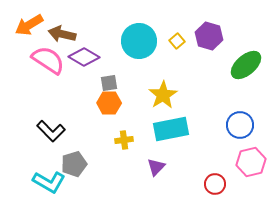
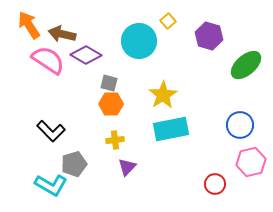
orange arrow: rotated 88 degrees clockwise
yellow square: moved 9 px left, 20 px up
purple diamond: moved 2 px right, 2 px up
gray square: rotated 24 degrees clockwise
orange hexagon: moved 2 px right, 1 px down
yellow cross: moved 9 px left
purple triangle: moved 29 px left
cyan L-shape: moved 2 px right, 3 px down
